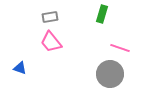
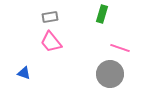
blue triangle: moved 4 px right, 5 px down
